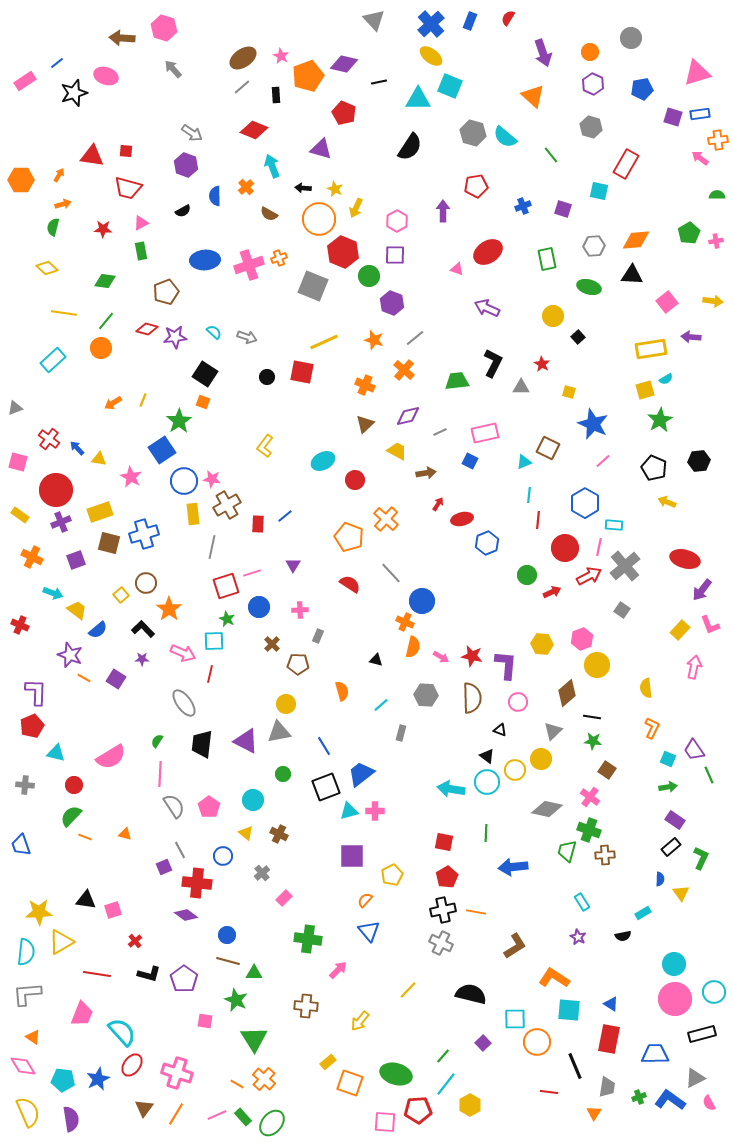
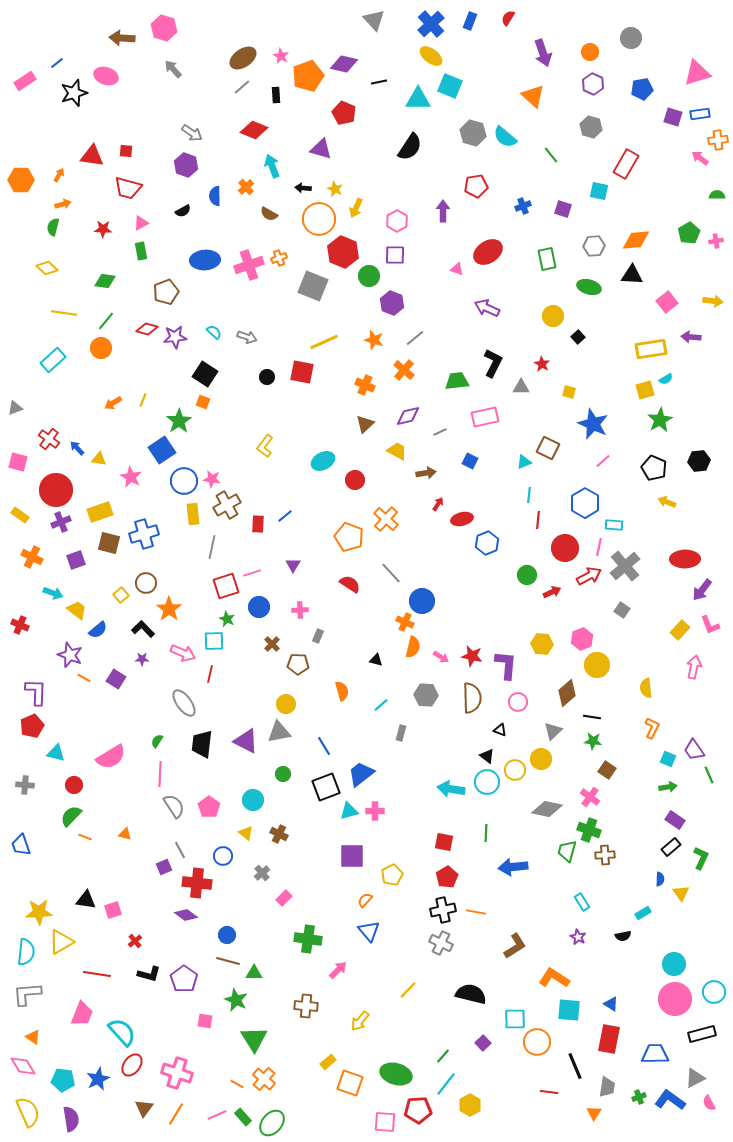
pink rectangle at (485, 433): moved 16 px up
red ellipse at (685, 559): rotated 16 degrees counterclockwise
